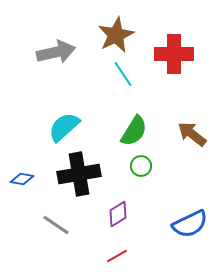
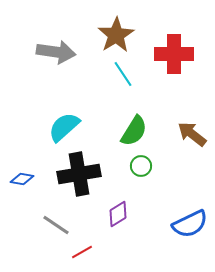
brown star: rotated 6 degrees counterclockwise
gray arrow: rotated 21 degrees clockwise
red line: moved 35 px left, 4 px up
